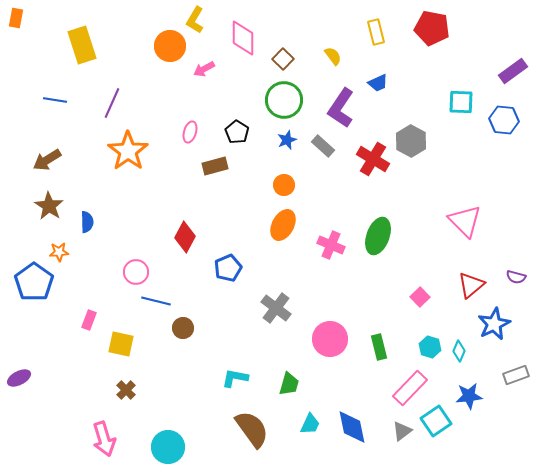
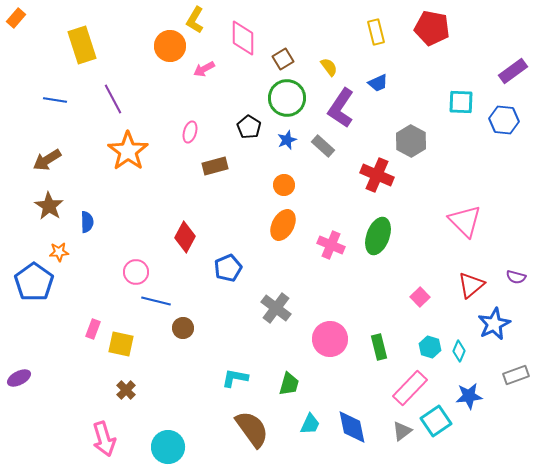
orange rectangle at (16, 18): rotated 30 degrees clockwise
yellow semicircle at (333, 56): moved 4 px left, 11 px down
brown square at (283, 59): rotated 15 degrees clockwise
green circle at (284, 100): moved 3 px right, 2 px up
purple line at (112, 103): moved 1 px right, 4 px up; rotated 52 degrees counterclockwise
black pentagon at (237, 132): moved 12 px right, 5 px up
red cross at (373, 159): moved 4 px right, 16 px down; rotated 8 degrees counterclockwise
pink rectangle at (89, 320): moved 4 px right, 9 px down
